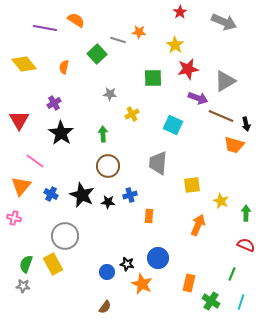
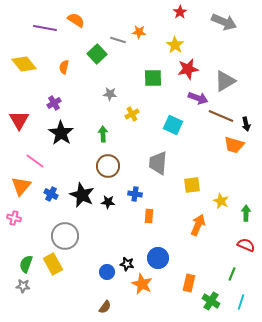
blue cross at (130, 195): moved 5 px right, 1 px up; rotated 24 degrees clockwise
